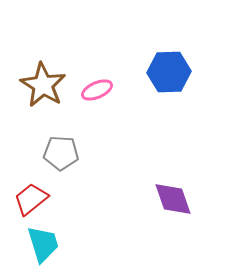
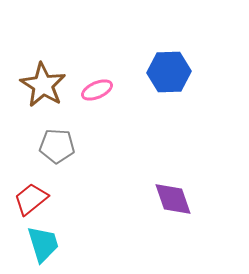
gray pentagon: moved 4 px left, 7 px up
